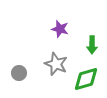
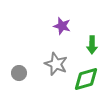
purple star: moved 2 px right, 3 px up
